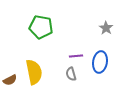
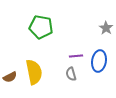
blue ellipse: moved 1 px left, 1 px up
brown semicircle: moved 3 px up
